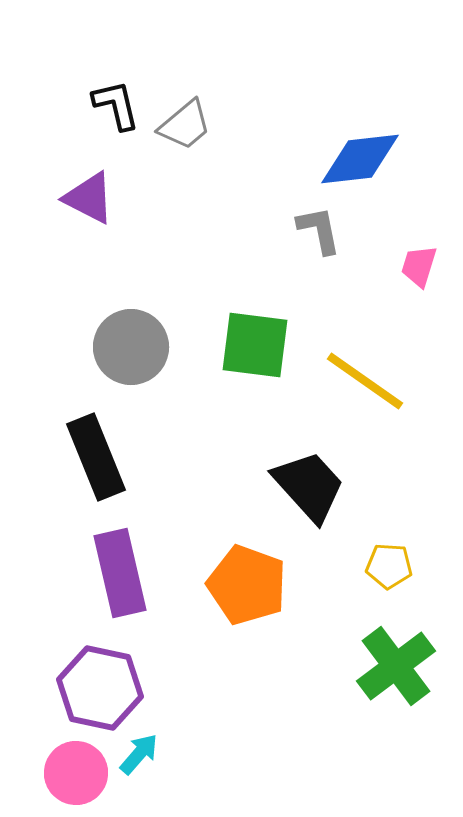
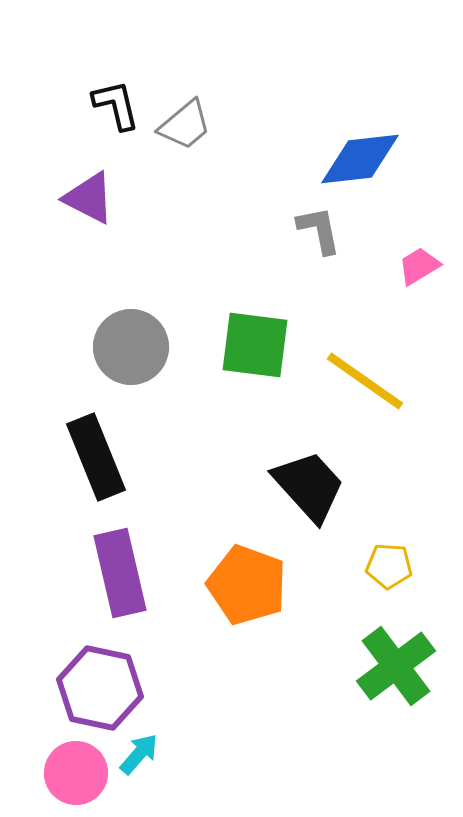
pink trapezoid: rotated 42 degrees clockwise
